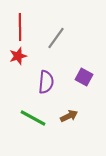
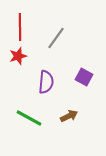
green line: moved 4 px left
